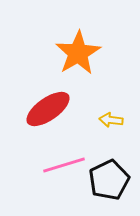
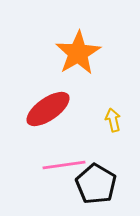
yellow arrow: moved 2 px right; rotated 70 degrees clockwise
pink line: rotated 9 degrees clockwise
black pentagon: moved 13 px left, 4 px down; rotated 15 degrees counterclockwise
